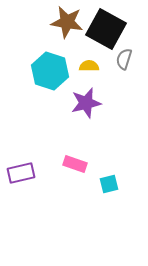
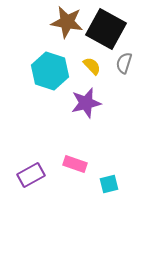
gray semicircle: moved 4 px down
yellow semicircle: moved 3 px right; rotated 48 degrees clockwise
purple rectangle: moved 10 px right, 2 px down; rotated 16 degrees counterclockwise
